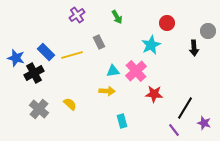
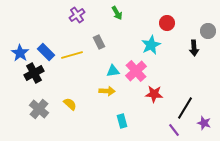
green arrow: moved 4 px up
blue star: moved 4 px right, 5 px up; rotated 18 degrees clockwise
